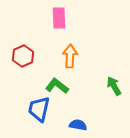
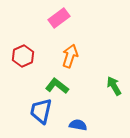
pink rectangle: rotated 55 degrees clockwise
orange arrow: rotated 15 degrees clockwise
blue trapezoid: moved 2 px right, 2 px down
